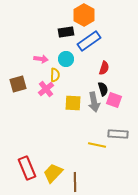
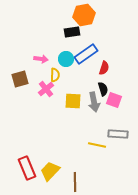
orange hexagon: rotated 20 degrees clockwise
black rectangle: moved 6 px right
blue rectangle: moved 3 px left, 13 px down
brown square: moved 2 px right, 5 px up
yellow square: moved 2 px up
yellow trapezoid: moved 3 px left, 2 px up
